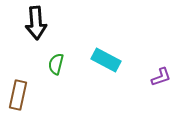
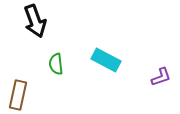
black arrow: moved 1 px left, 2 px up; rotated 16 degrees counterclockwise
green semicircle: rotated 20 degrees counterclockwise
